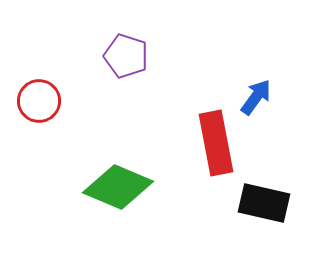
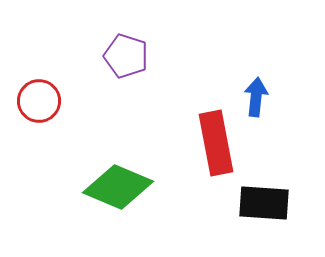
blue arrow: rotated 30 degrees counterclockwise
black rectangle: rotated 9 degrees counterclockwise
